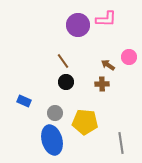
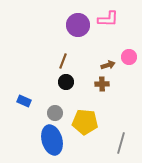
pink L-shape: moved 2 px right
brown line: rotated 56 degrees clockwise
brown arrow: rotated 128 degrees clockwise
gray line: rotated 25 degrees clockwise
